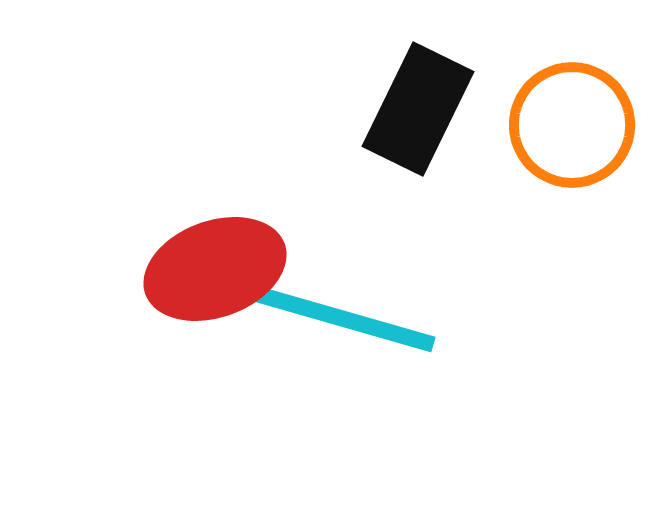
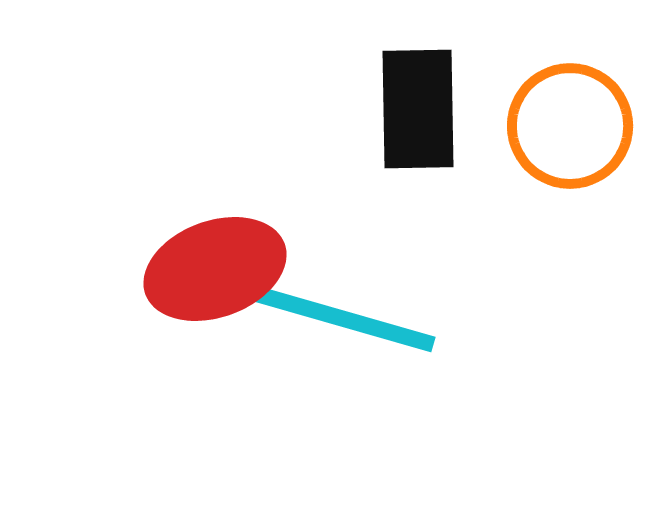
black rectangle: rotated 27 degrees counterclockwise
orange circle: moved 2 px left, 1 px down
